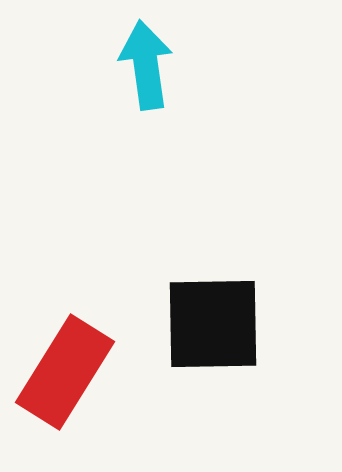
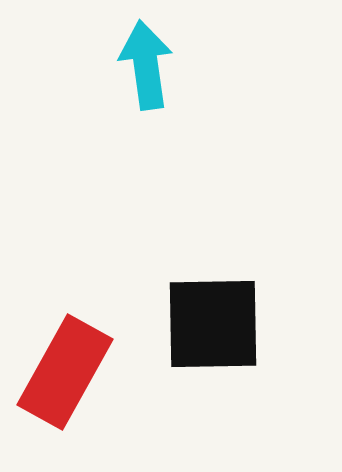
red rectangle: rotated 3 degrees counterclockwise
